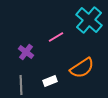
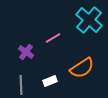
pink line: moved 3 px left, 1 px down
